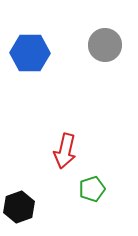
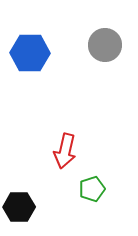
black hexagon: rotated 20 degrees clockwise
